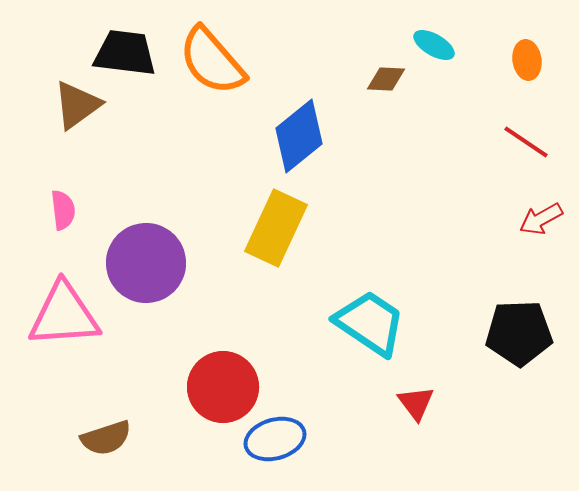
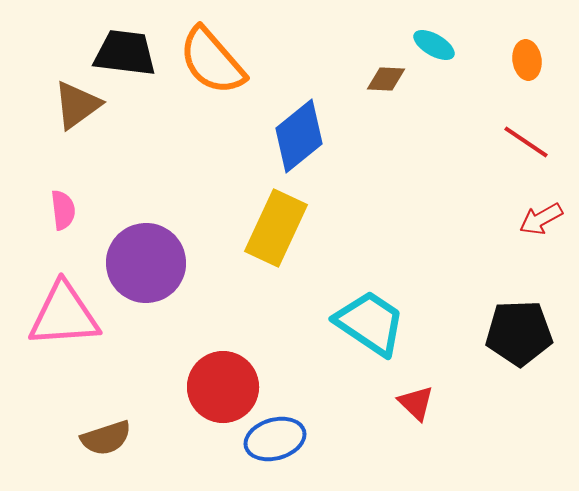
red triangle: rotated 9 degrees counterclockwise
